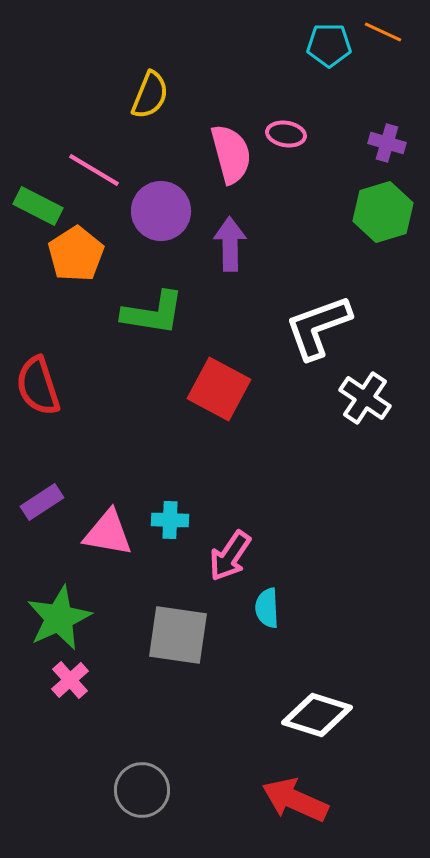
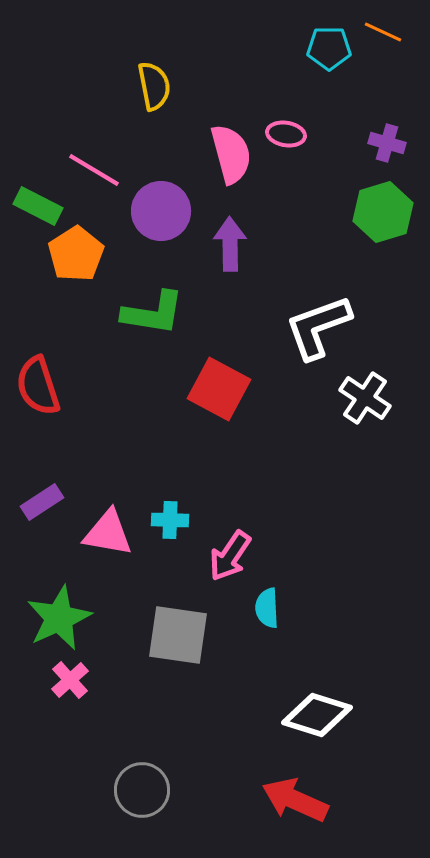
cyan pentagon: moved 3 px down
yellow semicircle: moved 4 px right, 9 px up; rotated 33 degrees counterclockwise
